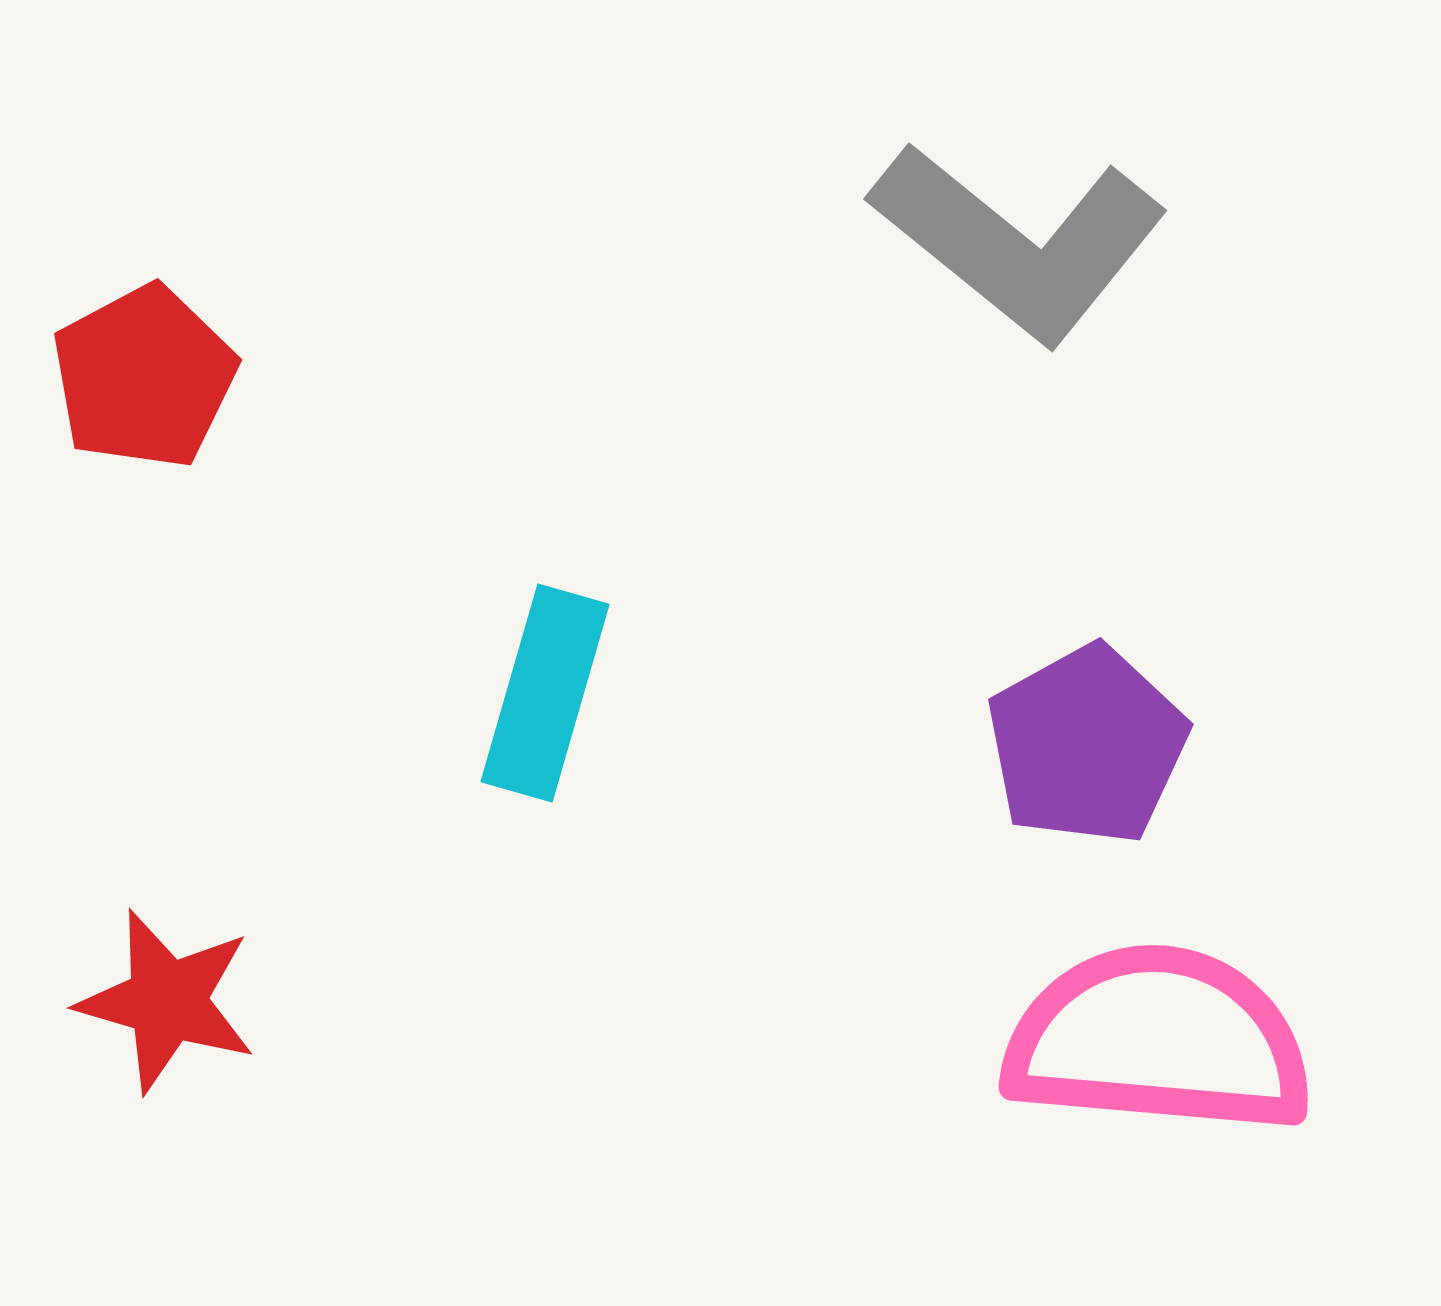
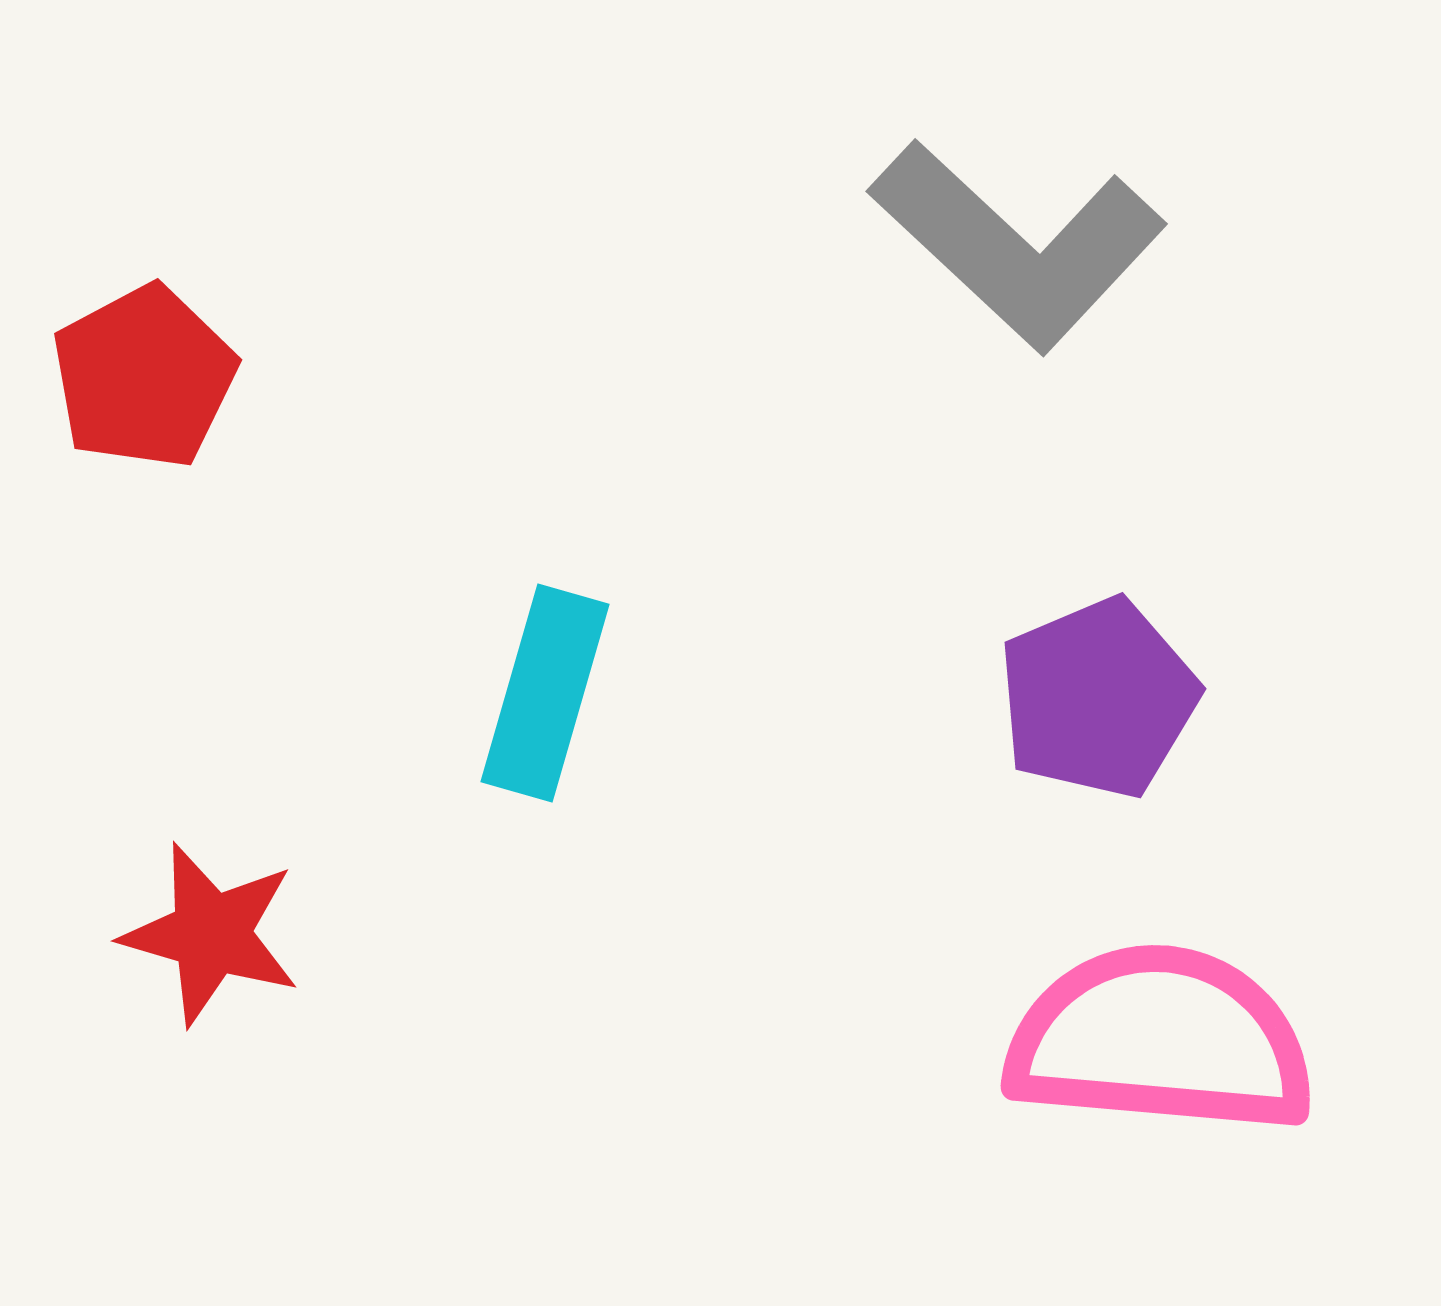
gray L-shape: moved 1 px left, 3 px down; rotated 4 degrees clockwise
purple pentagon: moved 11 px right, 47 px up; rotated 6 degrees clockwise
red star: moved 44 px right, 67 px up
pink semicircle: moved 2 px right
